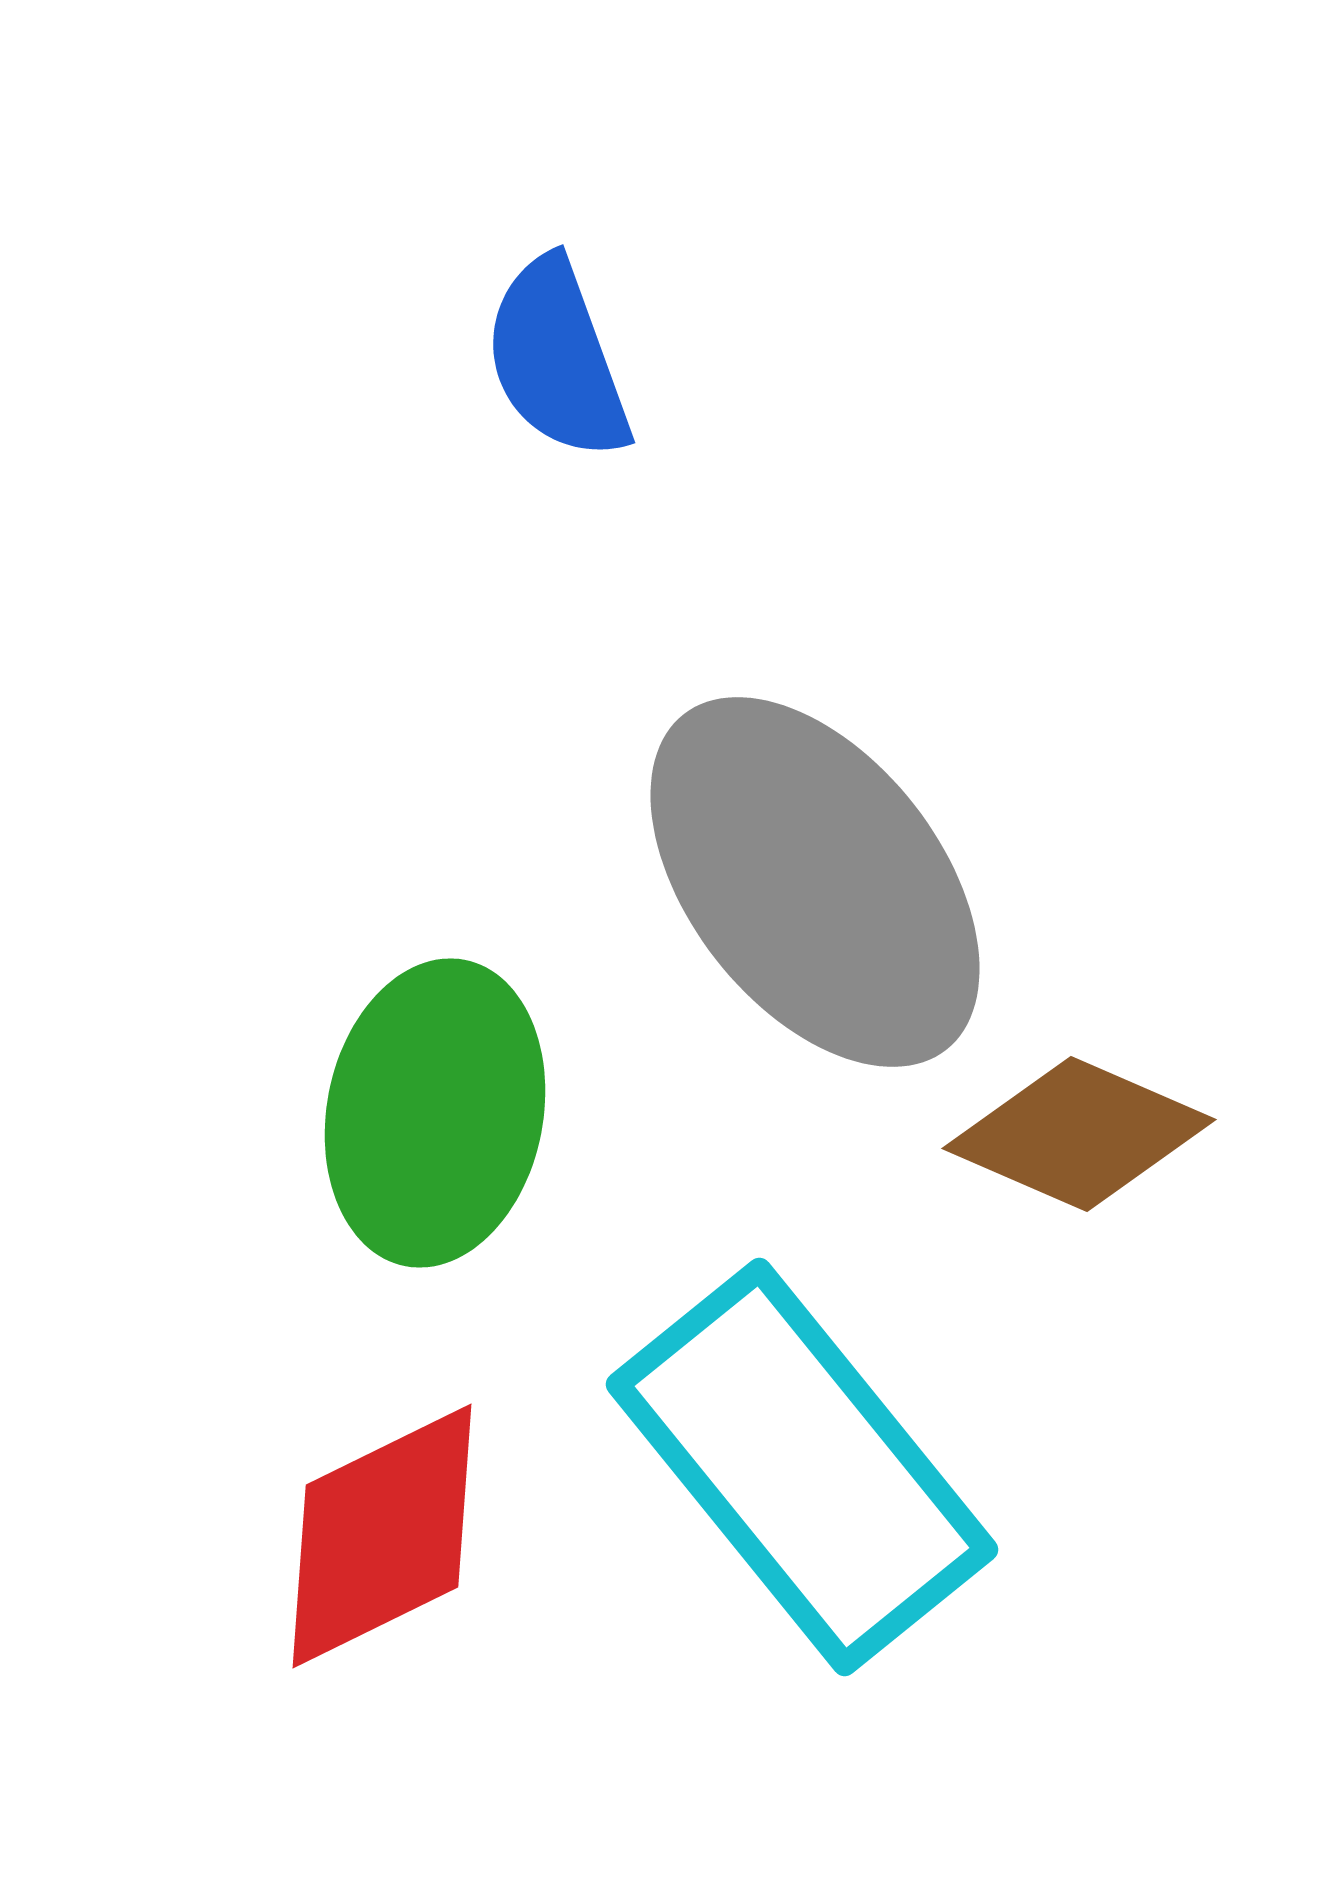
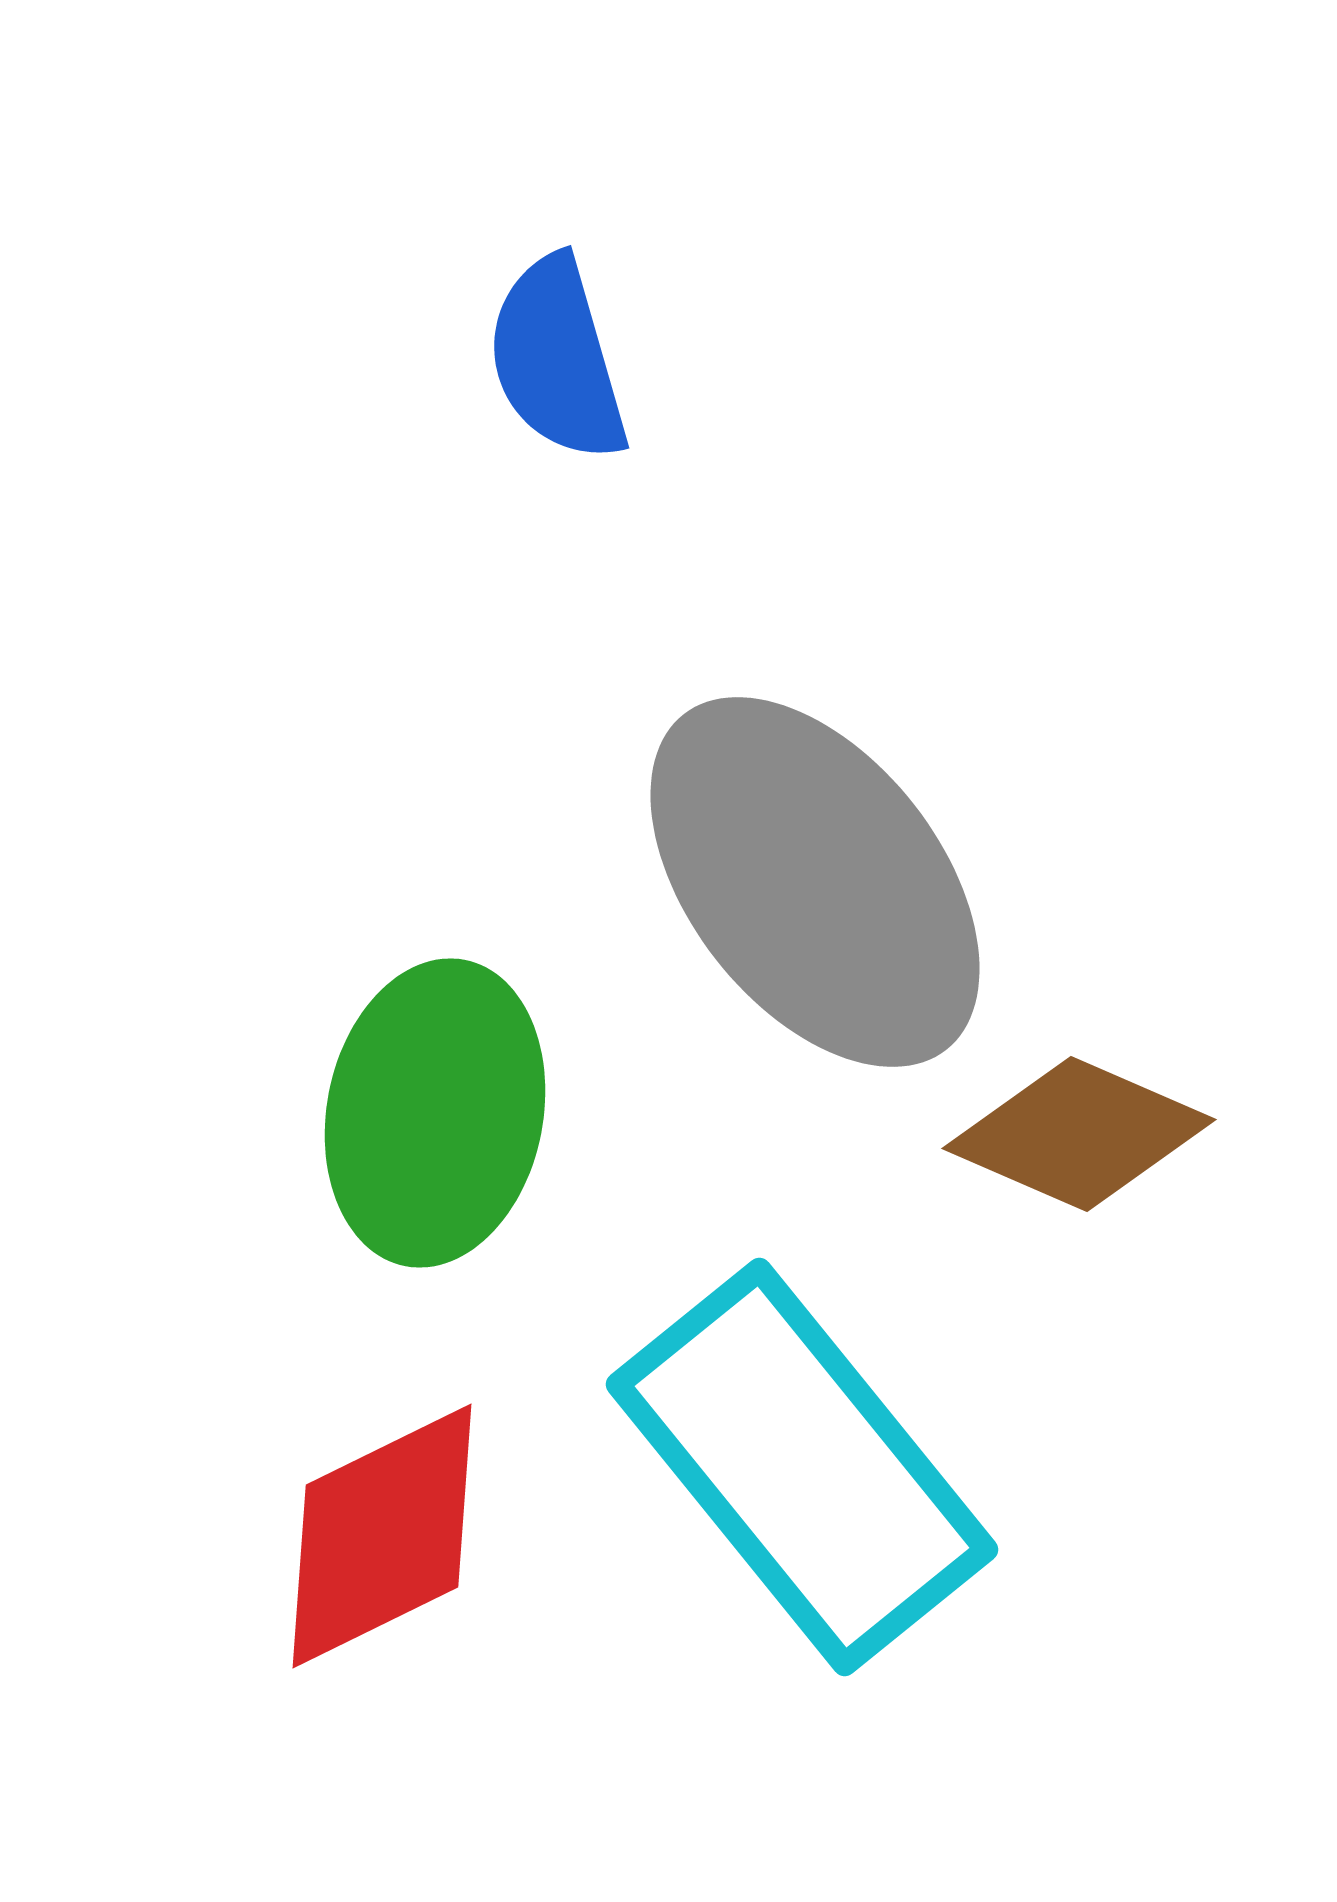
blue semicircle: rotated 4 degrees clockwise
